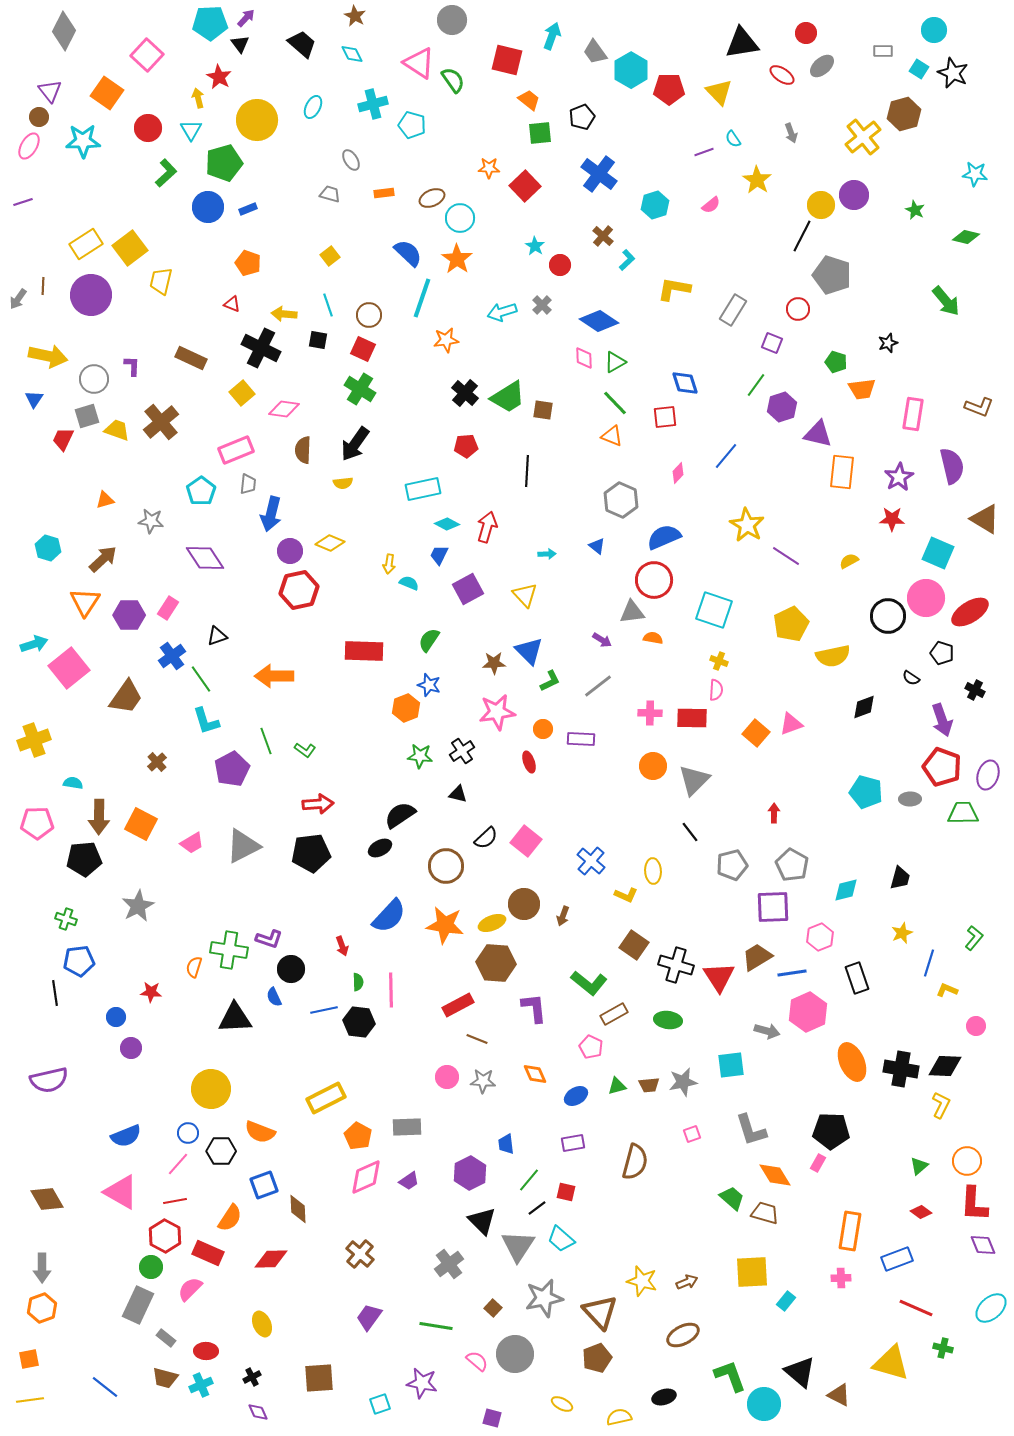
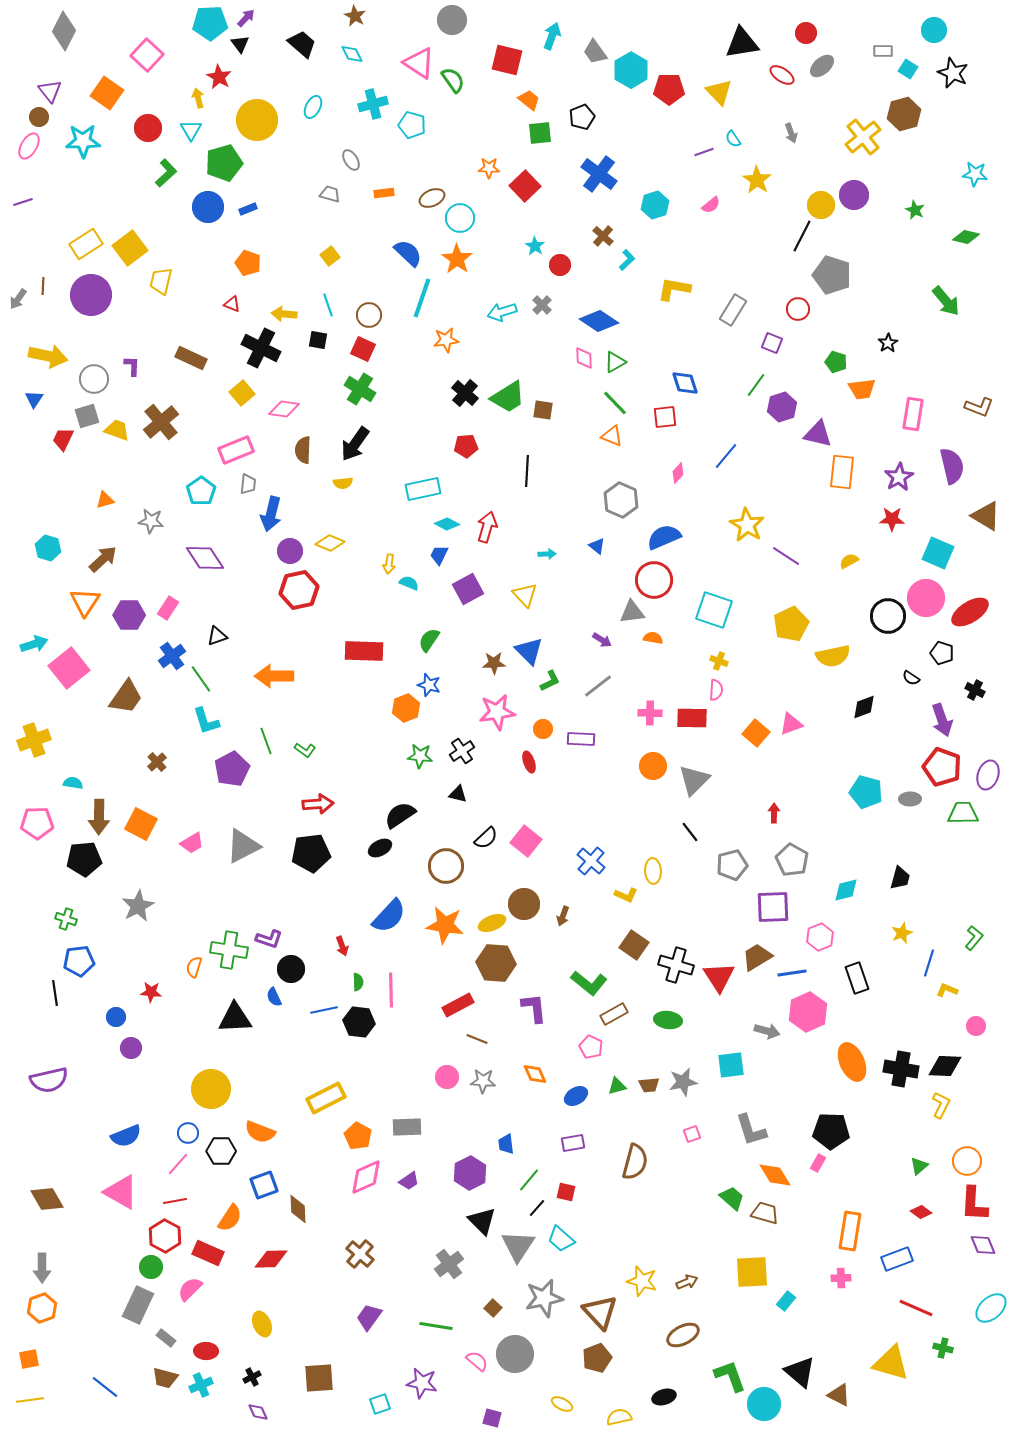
cyan square at (919, 69): moved 11 px left
black star at (888, 343): rotated 12 degrees counterclockwise
brown triangle at (985, 519): moved 1 px right, 3 px up
gray pentagon at (792, 865): moved 5 px up
black line at (537, 1208): rotated 12 degrees counterclockwise
